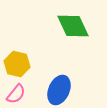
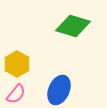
green diamond: rotated 48 degrees counterclockwise
yellow hexagon: rotated 15 degrees clockwise
